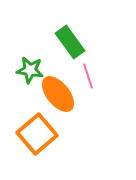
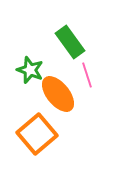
green star: rotated 12 degrees clockwise
pink line: moved 1 px left, 1 px up
